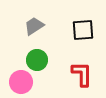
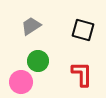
gray trapezoid: moved 3 px left
black square: rotated 20 degrees clockwise
green circle: moved 1 px right, 1 px down
